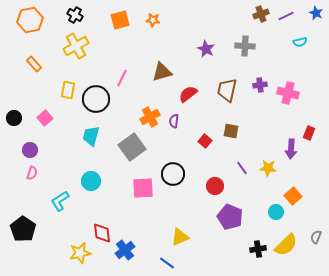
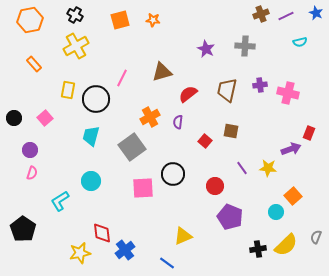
purple semicircle at (174, 121): moved 4 px right, 1 px down
purple arrow at (291, 149): rotated 114 degrees counterclockwise
yellow triangle at (180, 237): moved 3 px right, 1 px up
